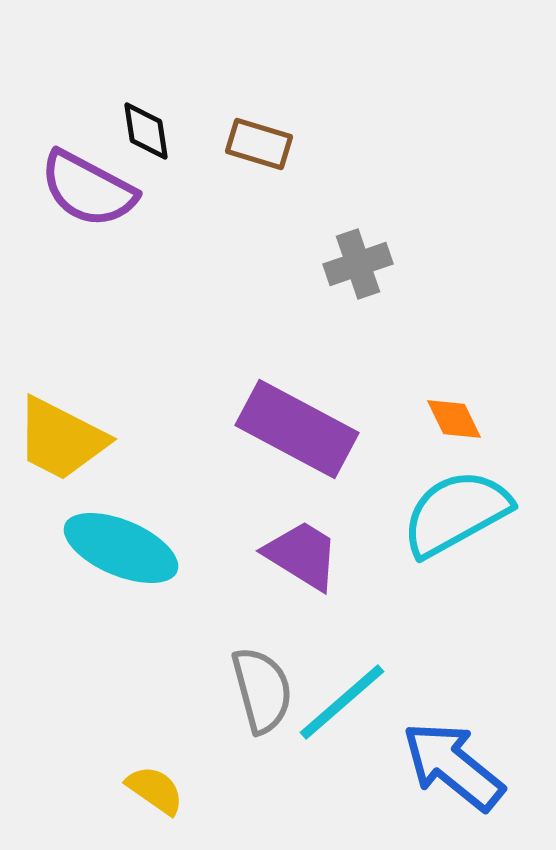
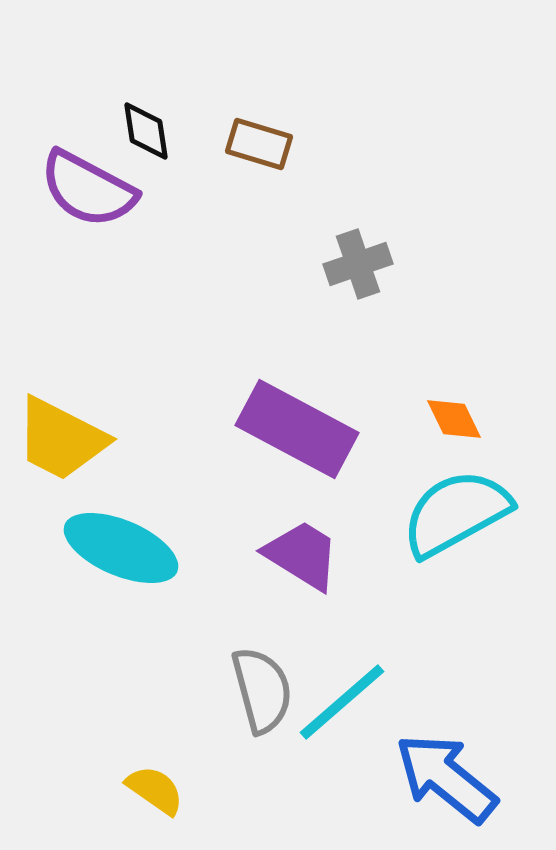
blue arrow: moved 7 px left, 12 px down
